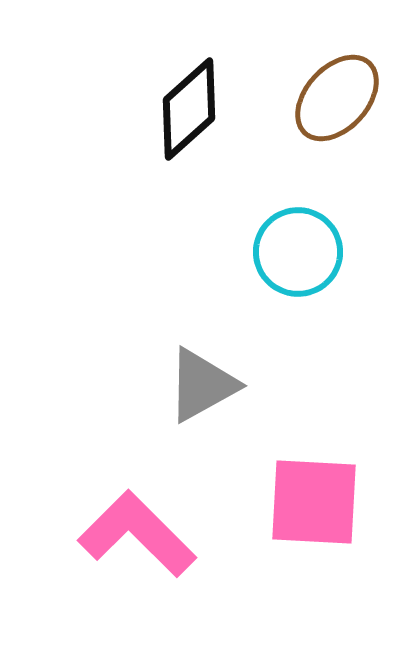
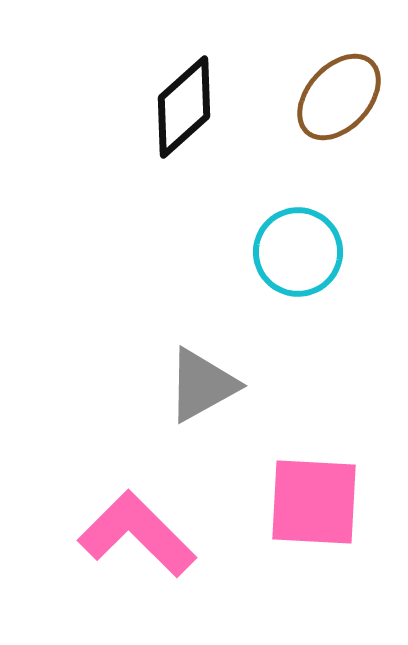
brown ellipse: moved 2 px right, 1 px up
black diamond: moved 5 px left, 2 px up
